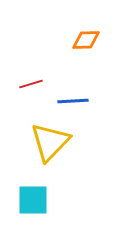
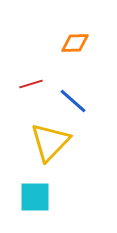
orange diamond: moved 11 px left, 3 px down
blue line: rotated 44 degrees clockwise
cyan square: moved 2 px right, 3 px up
